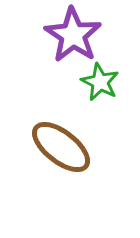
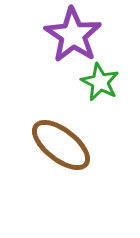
brown ellipse: moved 2 px up
